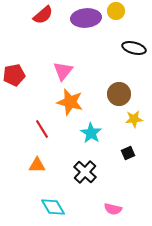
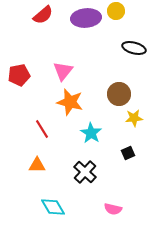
red pentagon: moved 5 px right
yellow star: moved 1 px up
